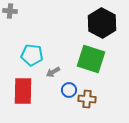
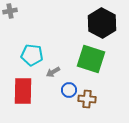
gray cross: rotated 16 degrees counterclockwise
